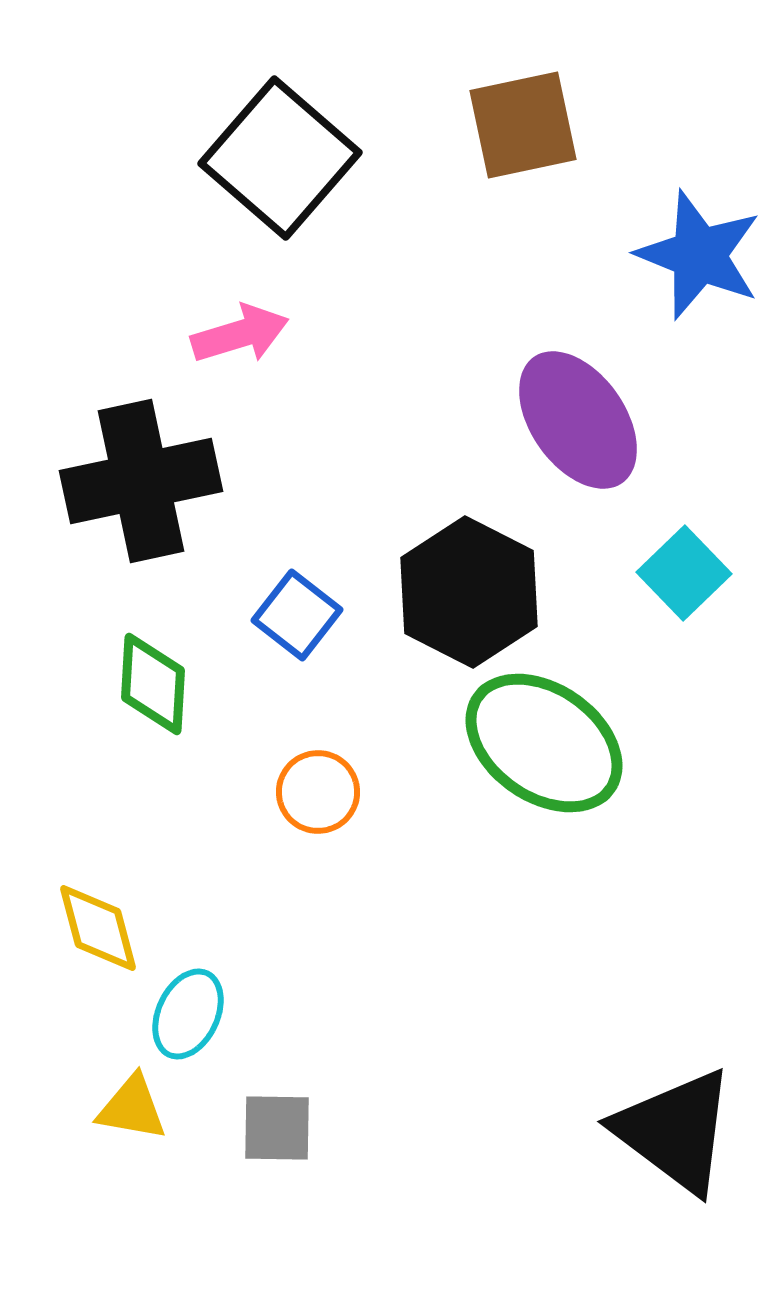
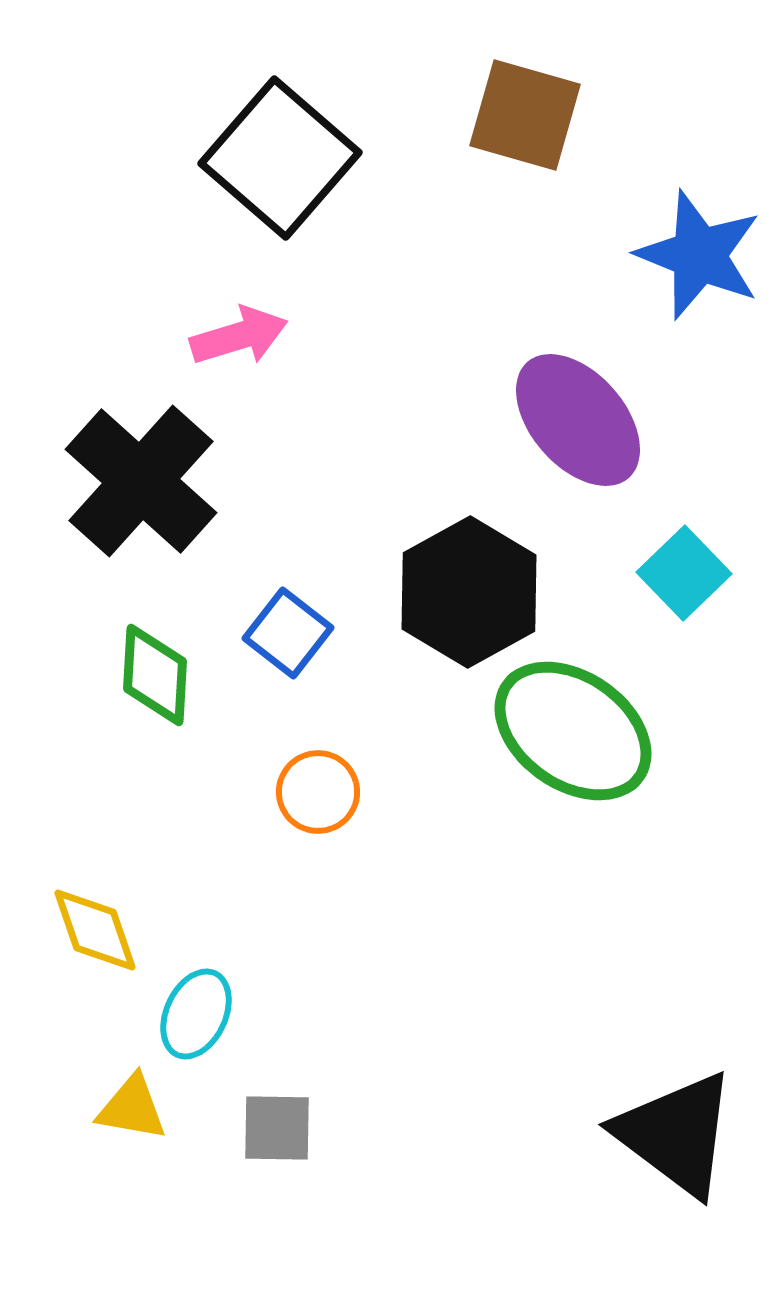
brown square: moved 2 px right, 10 px up; rotated 28 degrees clockwise
pink arrow: moved 1 px left, 2 px down
purple ellipse: rotated 6 degrees counterclockwise
black cross: rotated 36 degrees counterclockwise
black hexagon: rotated 4 degrees clockwise
blue square: moved 9 px left, 18 px down
green diamond: moved 2 px right, 9 px up
green ellipse: moved 29 px right, 12 px up
yellow diamond: moved 3 px left, 2 px down; rotated 4 degrees counterclockwise
cyan ellipse: moved 8 px right
black triangle: moved 1 px right, 3 px down
